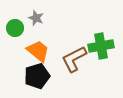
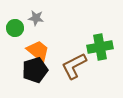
gray star: rotated 14 degrees counterclockwise
green cross: moved 1 px left, 1 px down
brown L-shape: moved 7 px down
black pentagon: moved 2 px left, 6 px up
